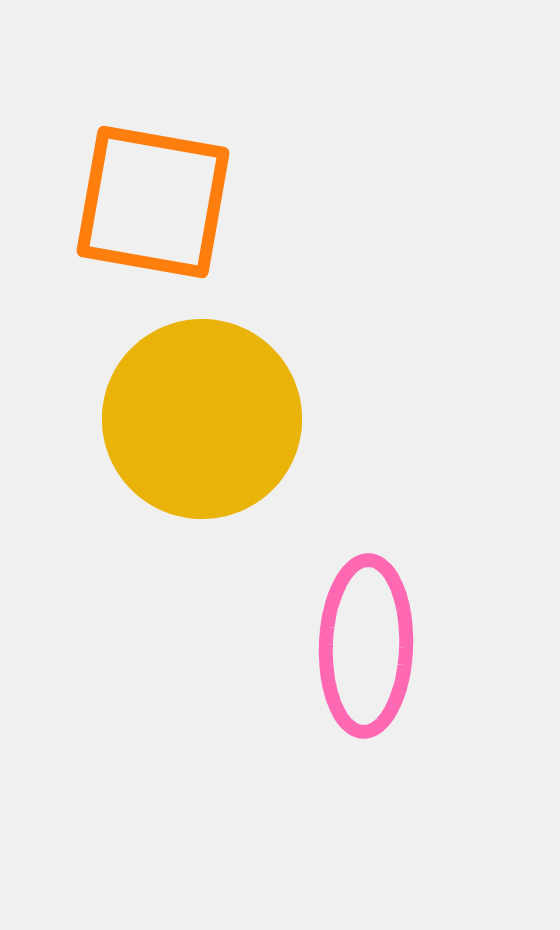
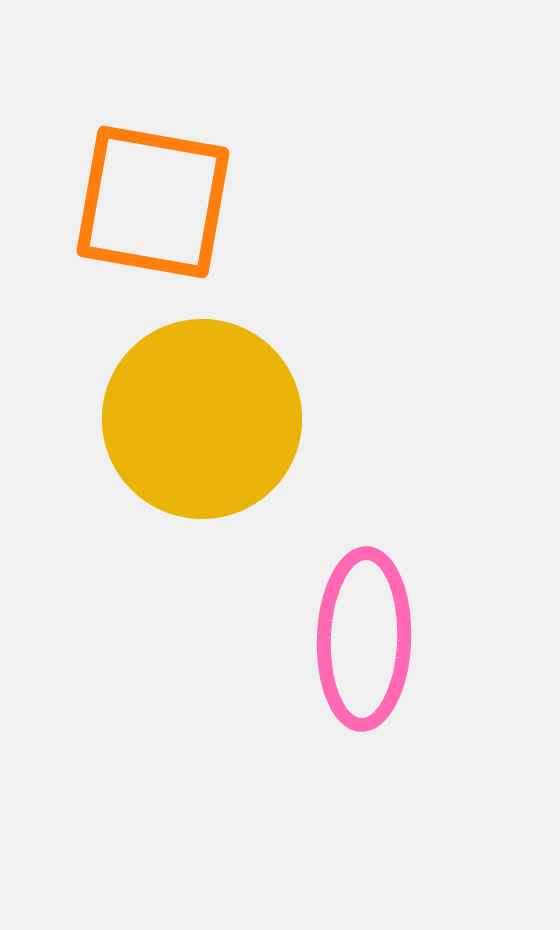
pink ellipse: moved 2 px left, 7 px up
